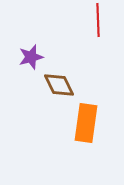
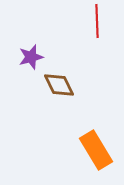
red line: moved 1 px left, 1 px down
orange rectangle: moved 10 px right, 27 px down; rotated 39 degrees counterclockwise
